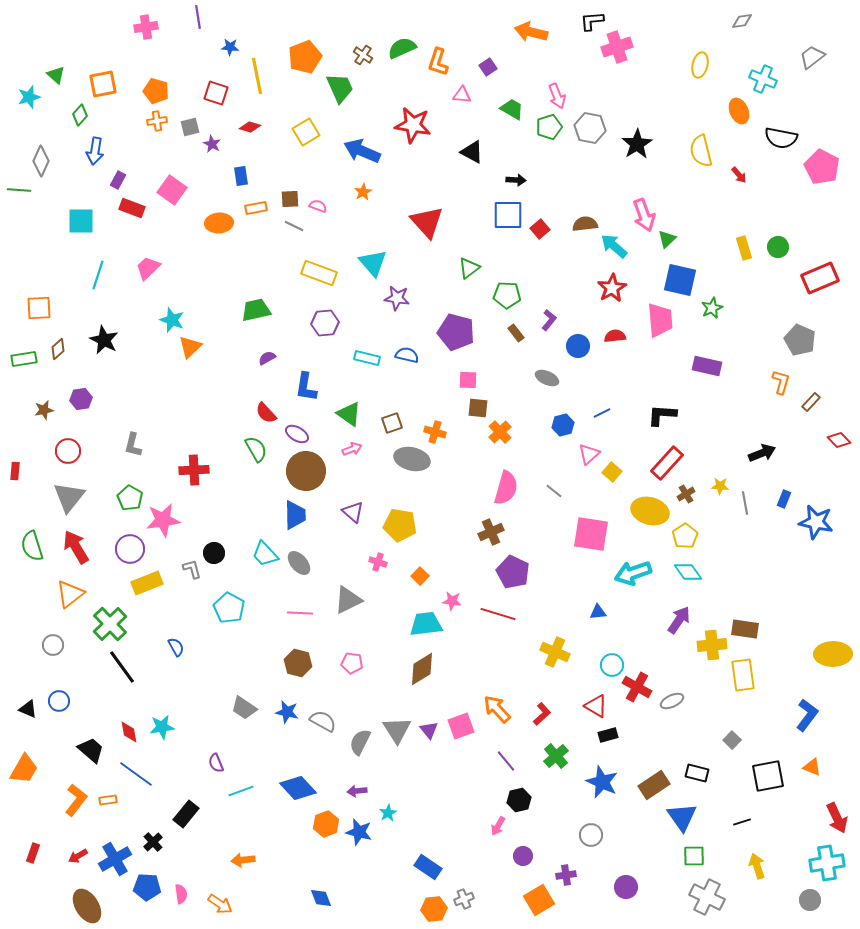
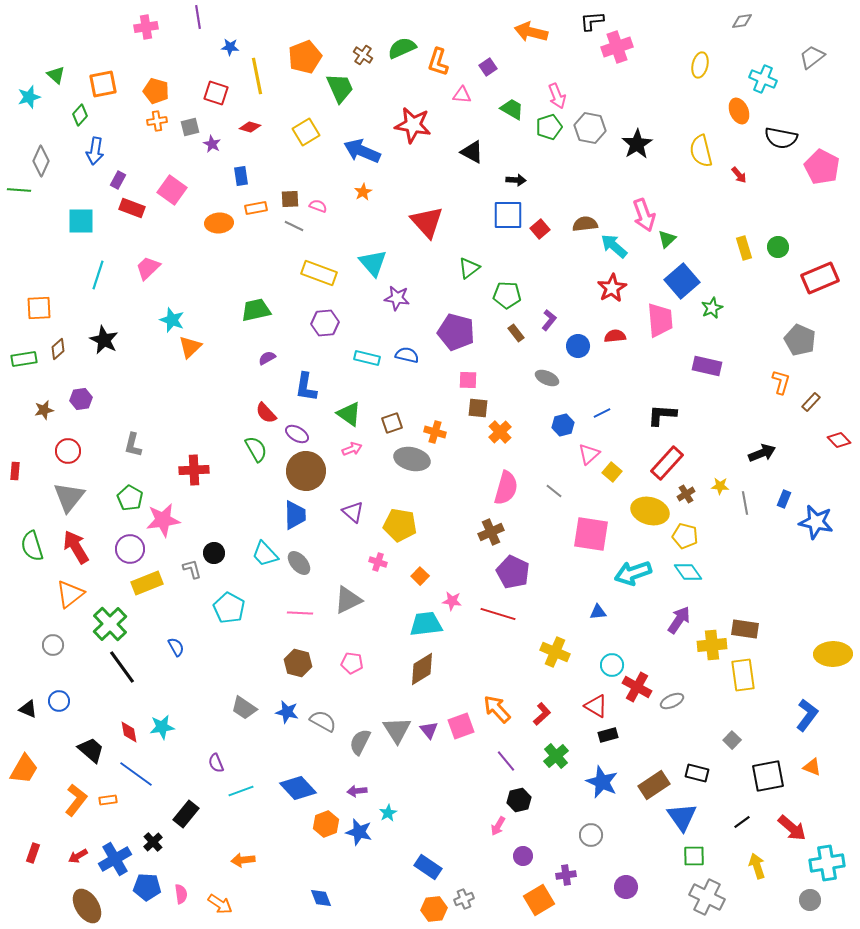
blue square at (680, 280): moved 2 px right, 1 px down; rotated 36 degrees clockwise
yellow pentagon at (685, 536): rotated 25 degrees counterclockwise
red arrow at (837, 818): moved 45 px left, 10 px down; rotated 24 degrees counterclockwise
black line at (742, 822): rotated 18 degrees counterclockwise
